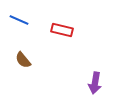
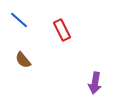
blue line: rotated 18 degrees clockwise
red rectangle: rotated 50 degrees clockwise
